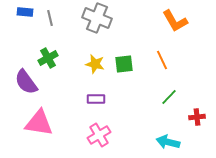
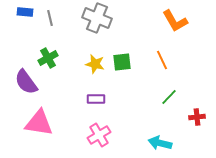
green square: moved 2 px left, 2 px up
cyan arrow: moved 8 px left, 1 px down
